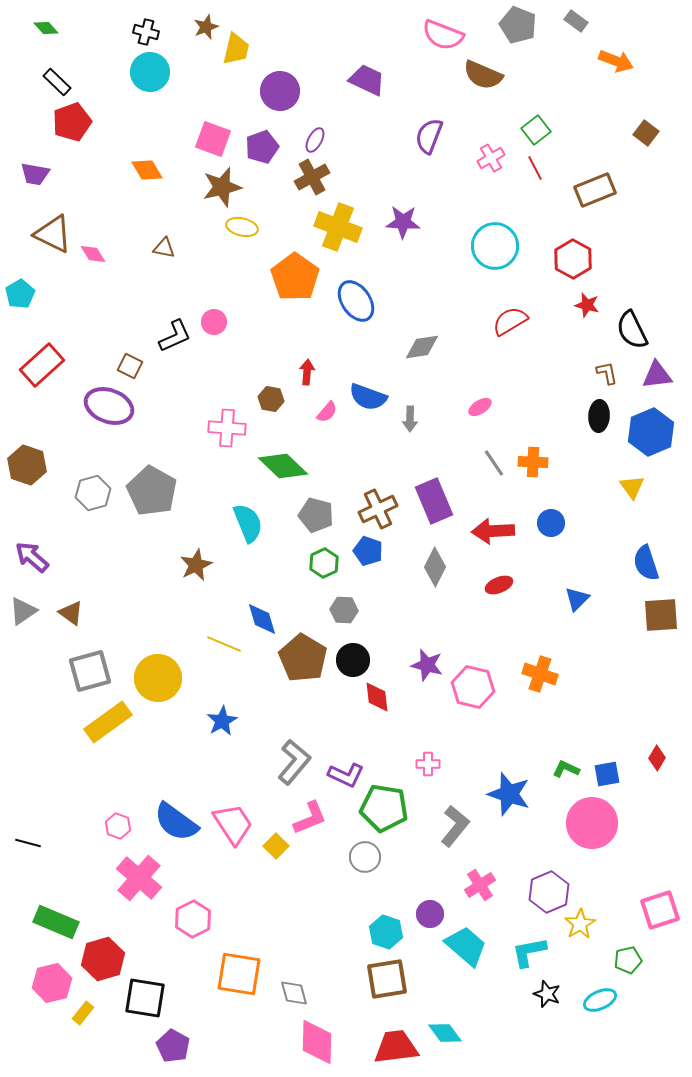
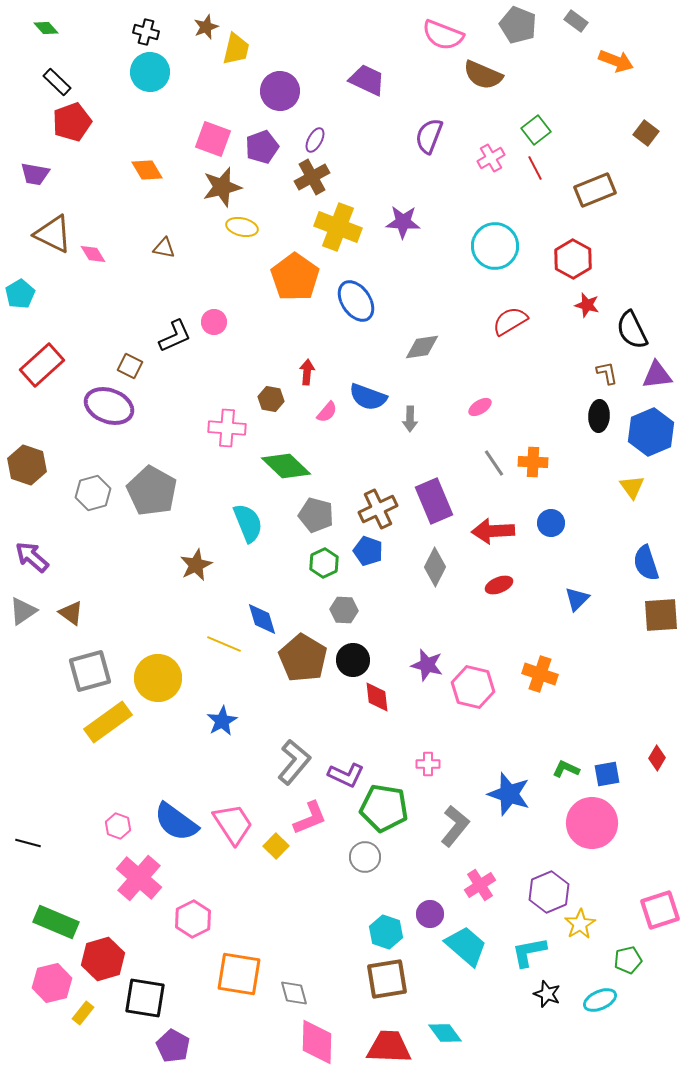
green diamond at (283, 466): moved 3 px right
red trapezoid at (396, 1047): moved 7 px left; rotated 9 degrees clockwise
